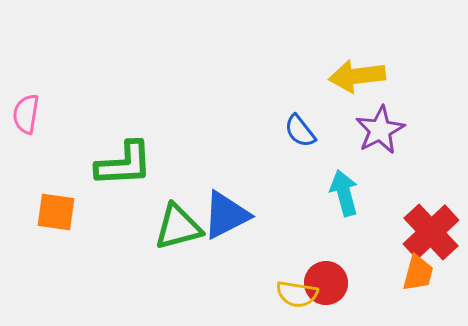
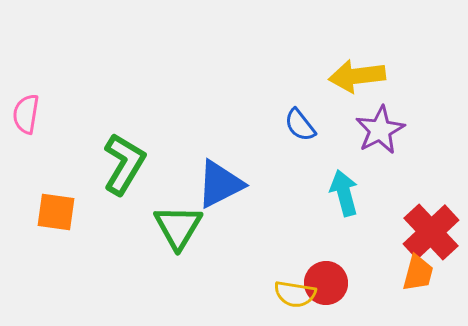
blue semicircle: moved 6 px up
green L-shape: rotated 56 degrees counterclockwise
blue triangle: moved 6 px left, 31 px up
green triangle: rotated 44 degrees counterclockwise
yellow semicircle: moved 2 px left
